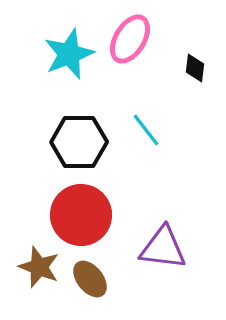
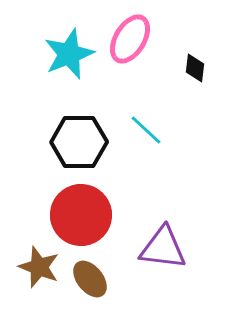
cyan line: rotated 9 degrees counterclockwise
